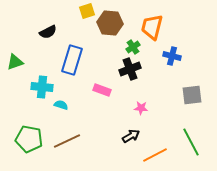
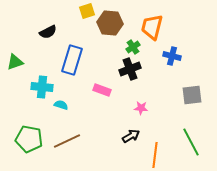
orange line: rotated 55 degrees counterclockwise
